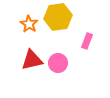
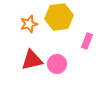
yellow hexagon: moved 1 px right
orange star: rotated 24 degrees clockwise
pink circle: moved 1 px left, 1 px down
